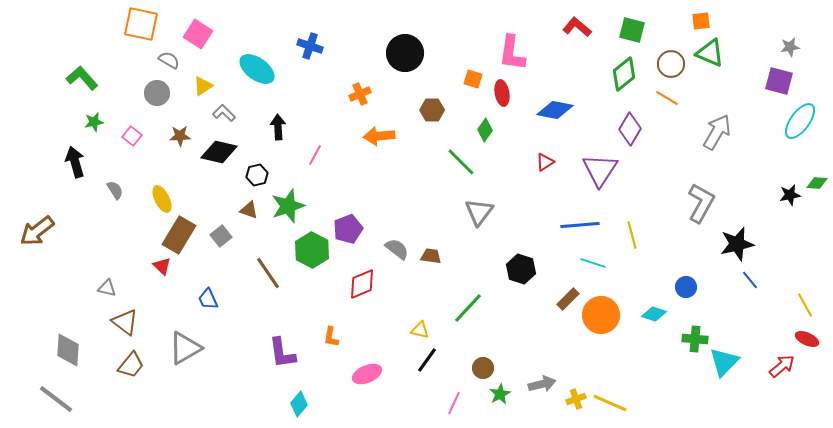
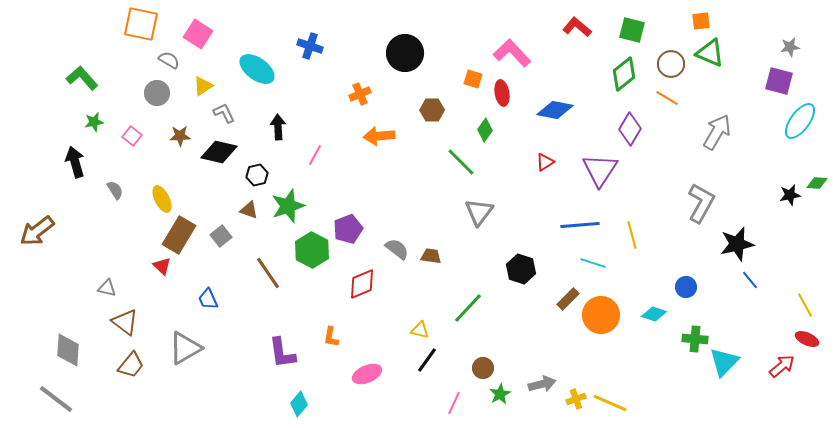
pink L-shape at (512, 53): rotated 129 degrees clockwise
gray L-shape at (224, 113): rotated 20 degrees clockwise
